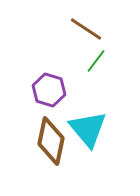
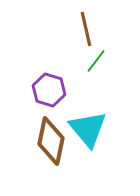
brown line: rotated 44 degrees clockwise
